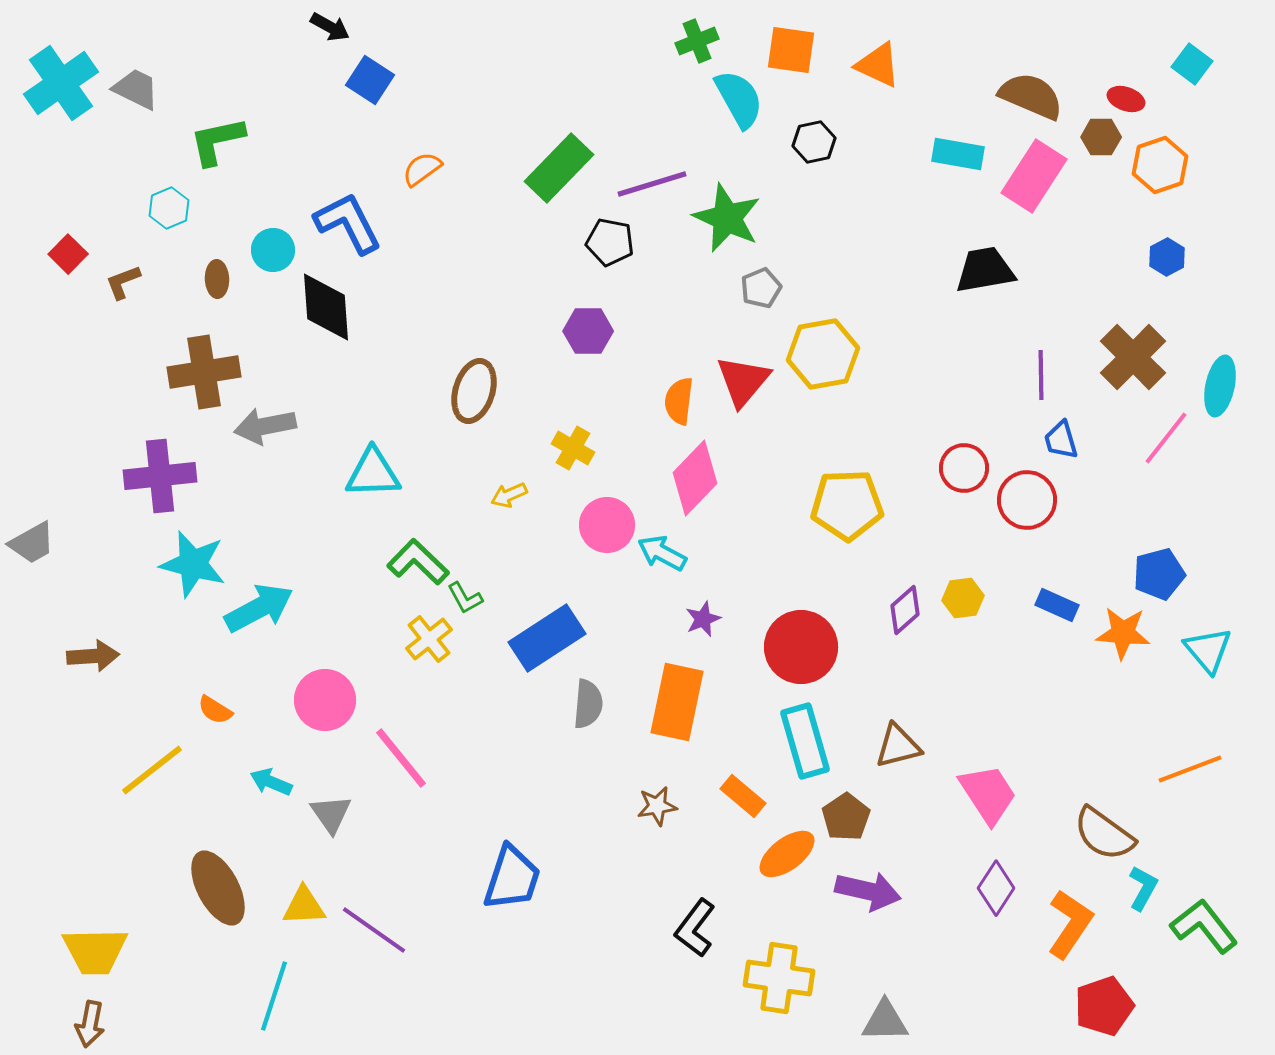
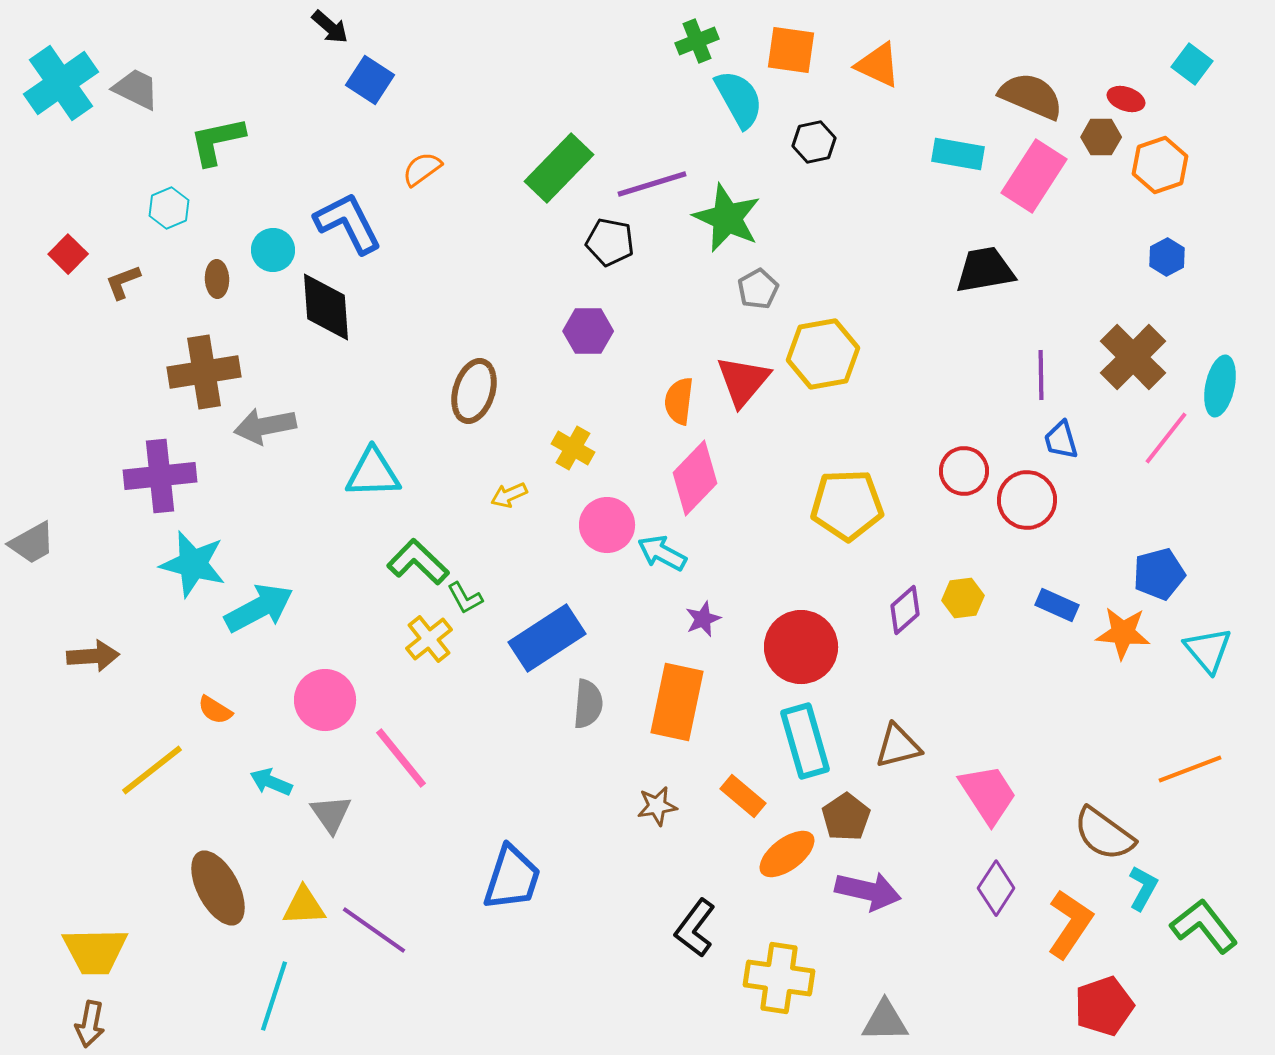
black arrow at (330, 27): rotated 12 degrees clockwise
gray pentagon at (761, 288): moved 3 px left, 1 px down; rotated 6 degrees counterclockwise
red circle at (964, 468): moved 3 px down
